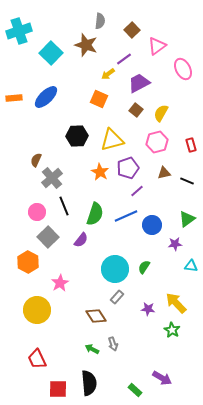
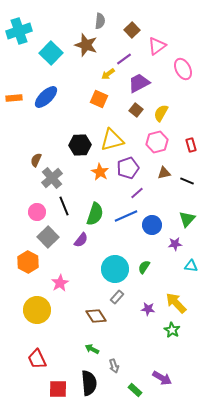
black hexagon at (77, 136): moved 3 px right, 9 px down
purple line at (137, 191): moved 2 px down
green triangle at (187, 219): rotated 12 degrees counterclockwise
gray arrow at (113, 344): moved 1 px right, 22 px down
